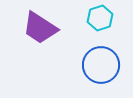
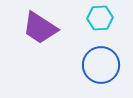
cyan hexagon: rotated 15 degrees clockwise
